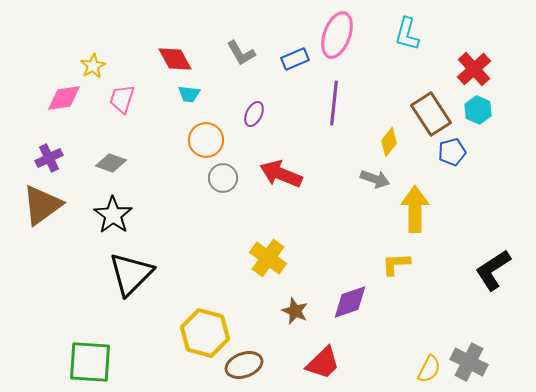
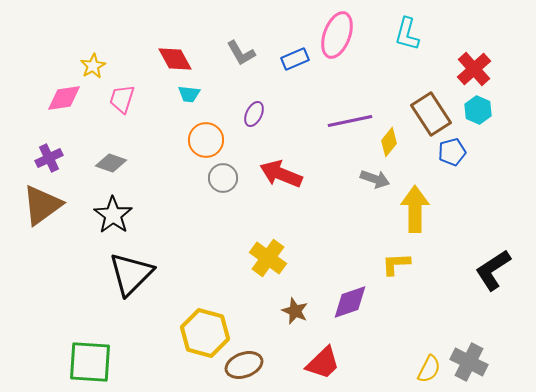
purple line: moved 16 px right, 18 px down; rotated 72 degrees clockwise
